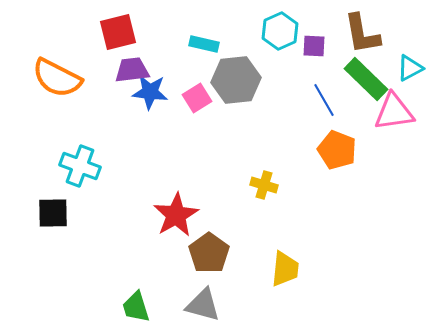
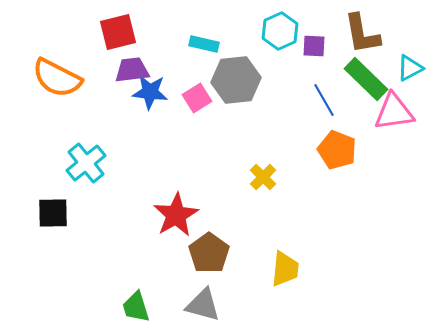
cyan cross: moved 6 px right, 3 px up; rotated 30 degrees clockwise
yellow cross: moved 1 px left, 8 px up; rotated 28 degrees clockwise
